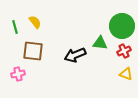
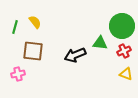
green line: rotated 32 degrees clockwise
